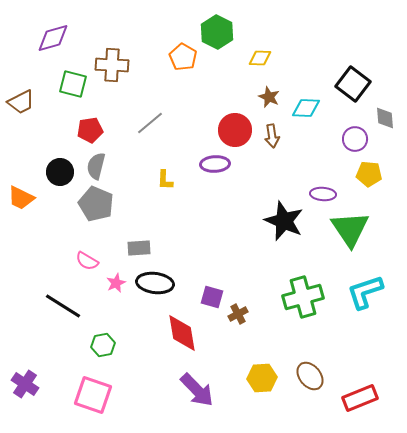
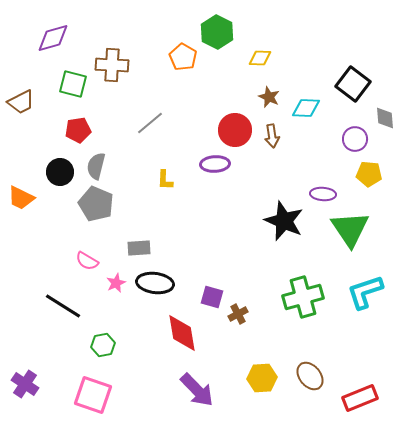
red pentagon at (90, 130): moved 12 px left
